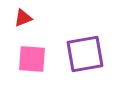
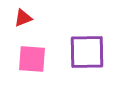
purple square: moved 2 px right, 2 px up; rotated 9 degrees clockwise
